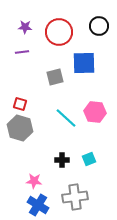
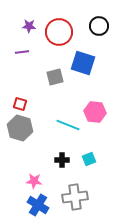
purple star: moved 4 px right, 1 px up
blue square: moved 1 px left; rotated 20 degrees clockwise
cyan line: moved 2 px right, 7 px down; rotated 20 degrees counterclockwise
